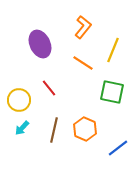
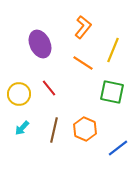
yellow circle: moved 6 px up
